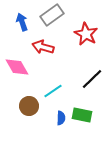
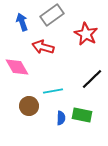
cyan line: rotated 24 degrees clockwise
